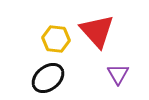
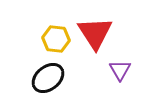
red triangle: moved 2 px left, 2 px down; rotated 9 degrees clockwise
purple triangle: moved 2 px right, 4 px up
